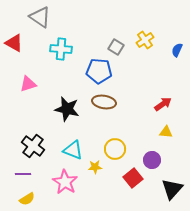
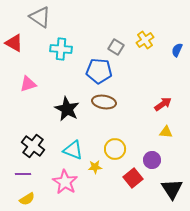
black star: rotated 15 degrees clockwise
black triangle: rotated 15 degrees counterclockwise
